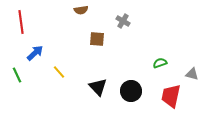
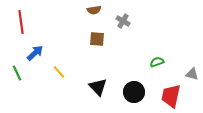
brown semicircle: moved 13 px right
green semicircle: moved 3 px left, 1 px up
green line: moved 2 px up
black circle: moved 3 px right, 1 px down
